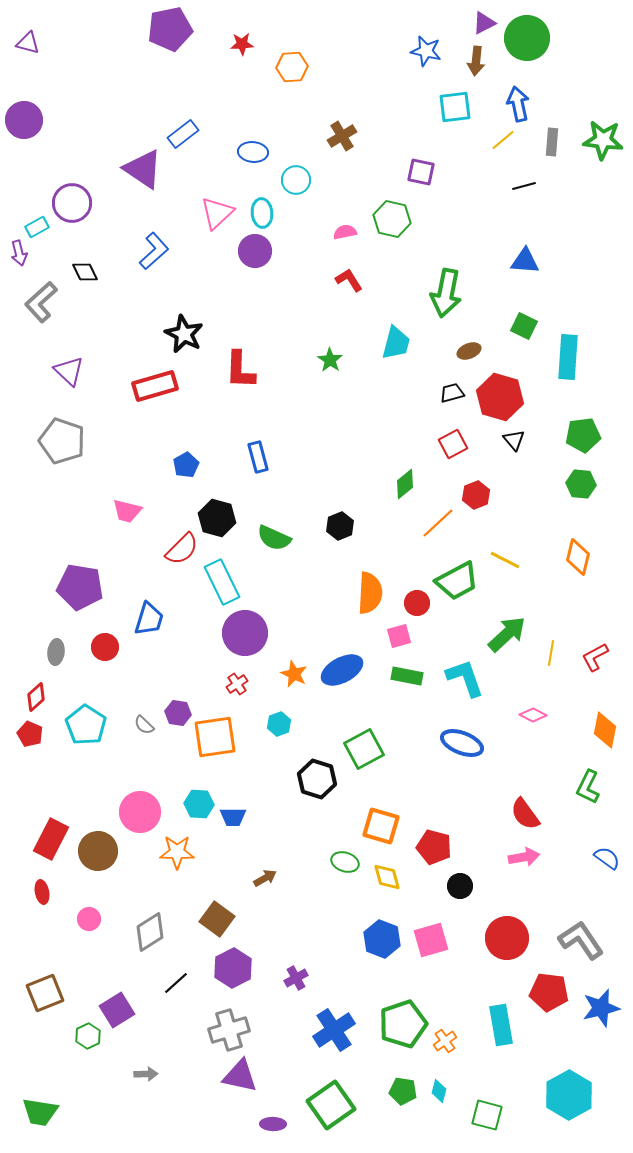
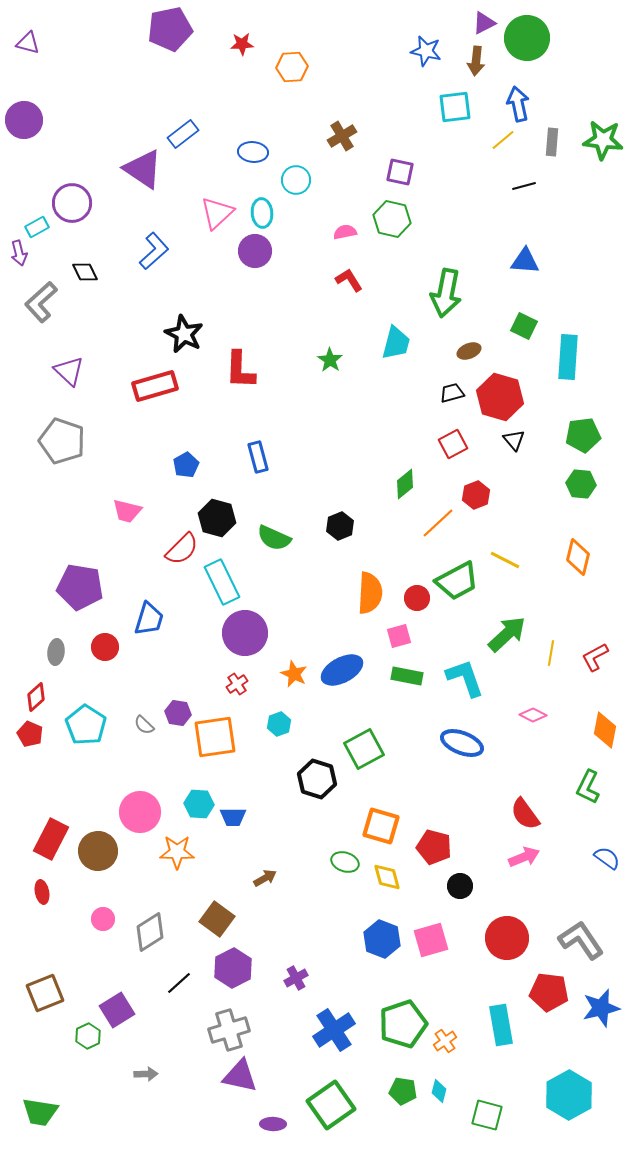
purple square at (421, 172): moved 21 px left
red circle at (417, 603): moved 5 px up
pink arrow at (524, 857): rotated 12 degrees counterclockwise
pink circle at (89, 919): moved 14 px right
black line at (176, 983): moved 3 px right
